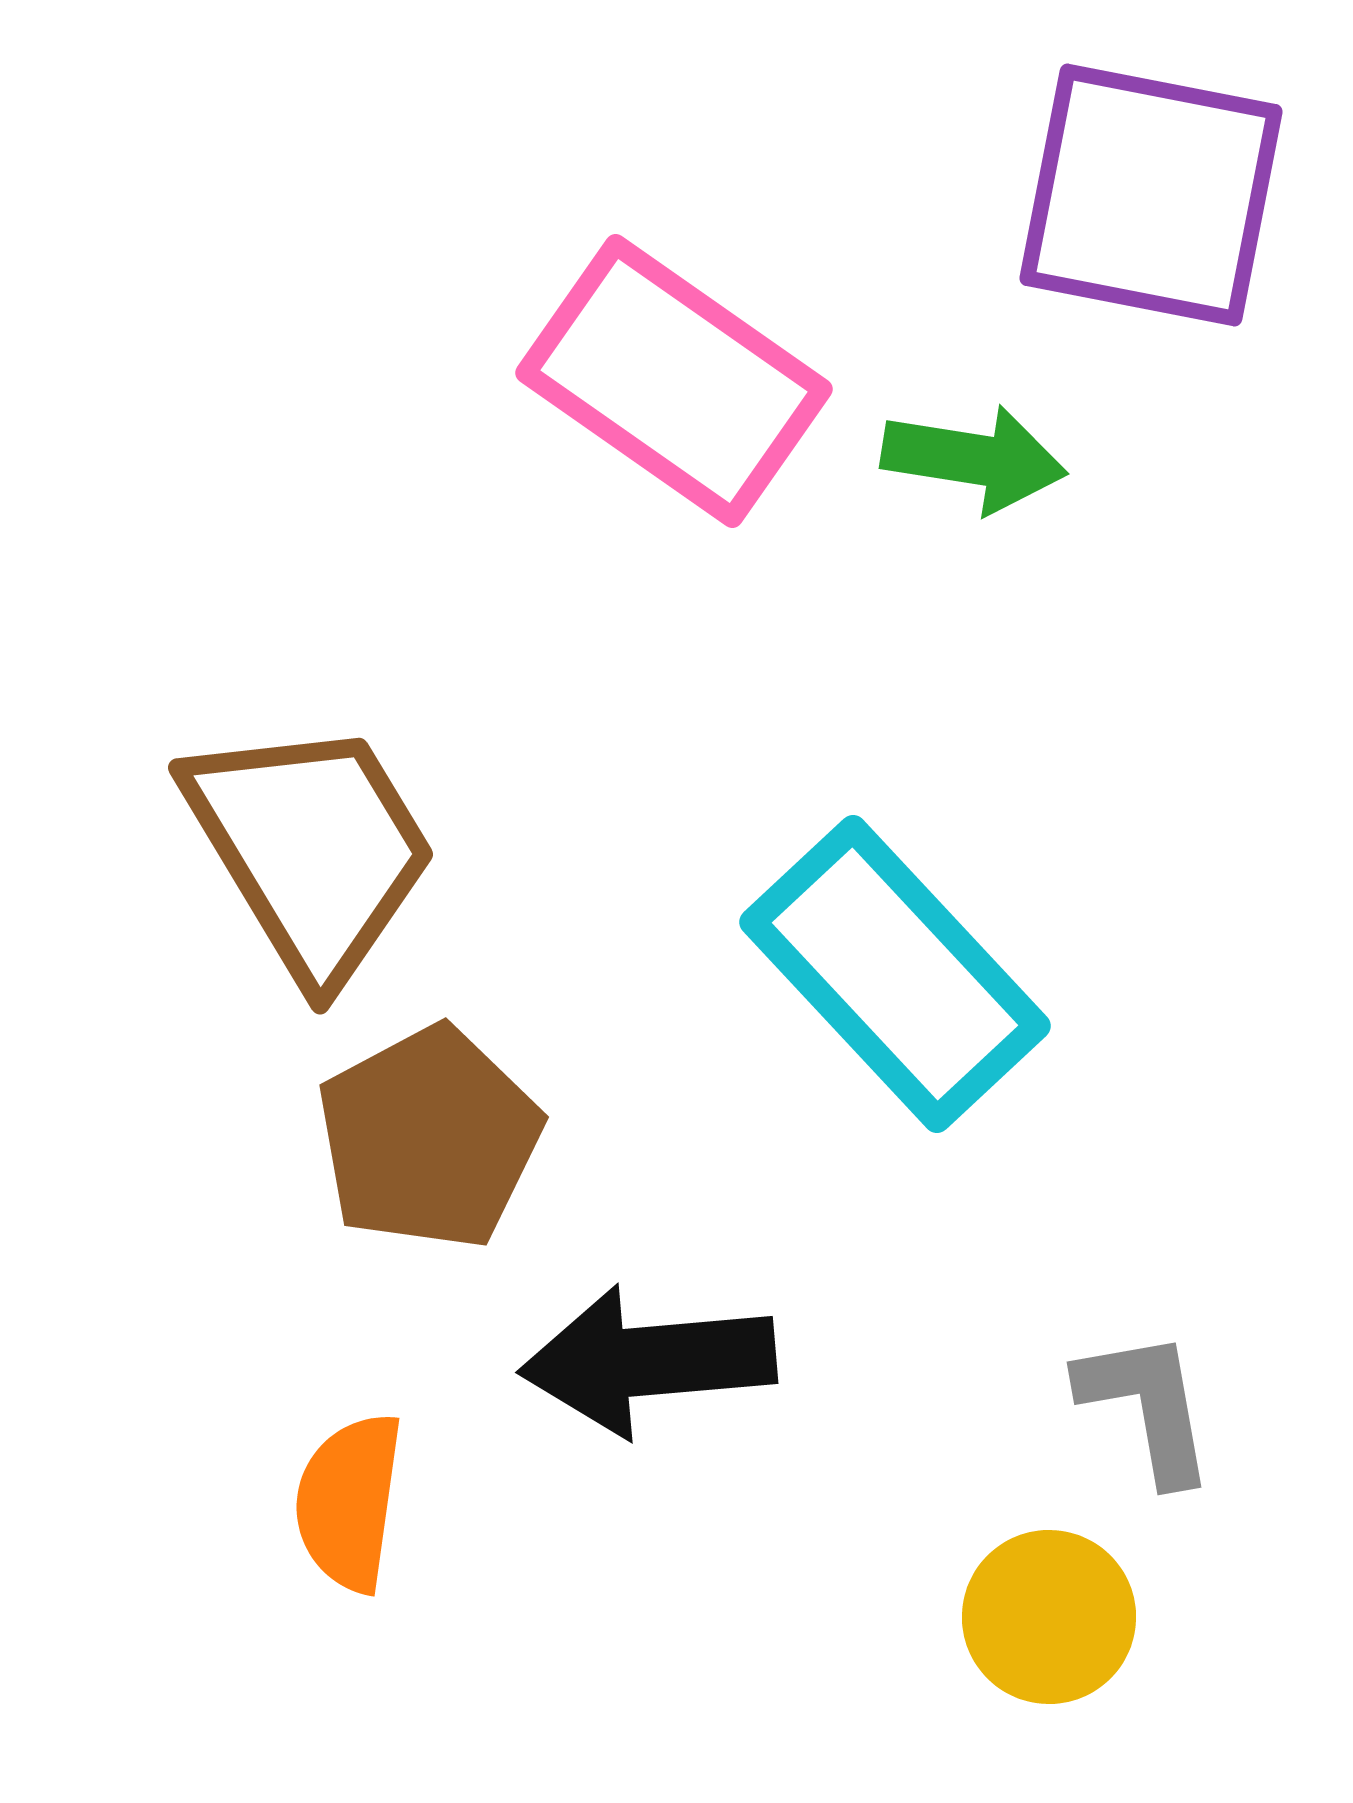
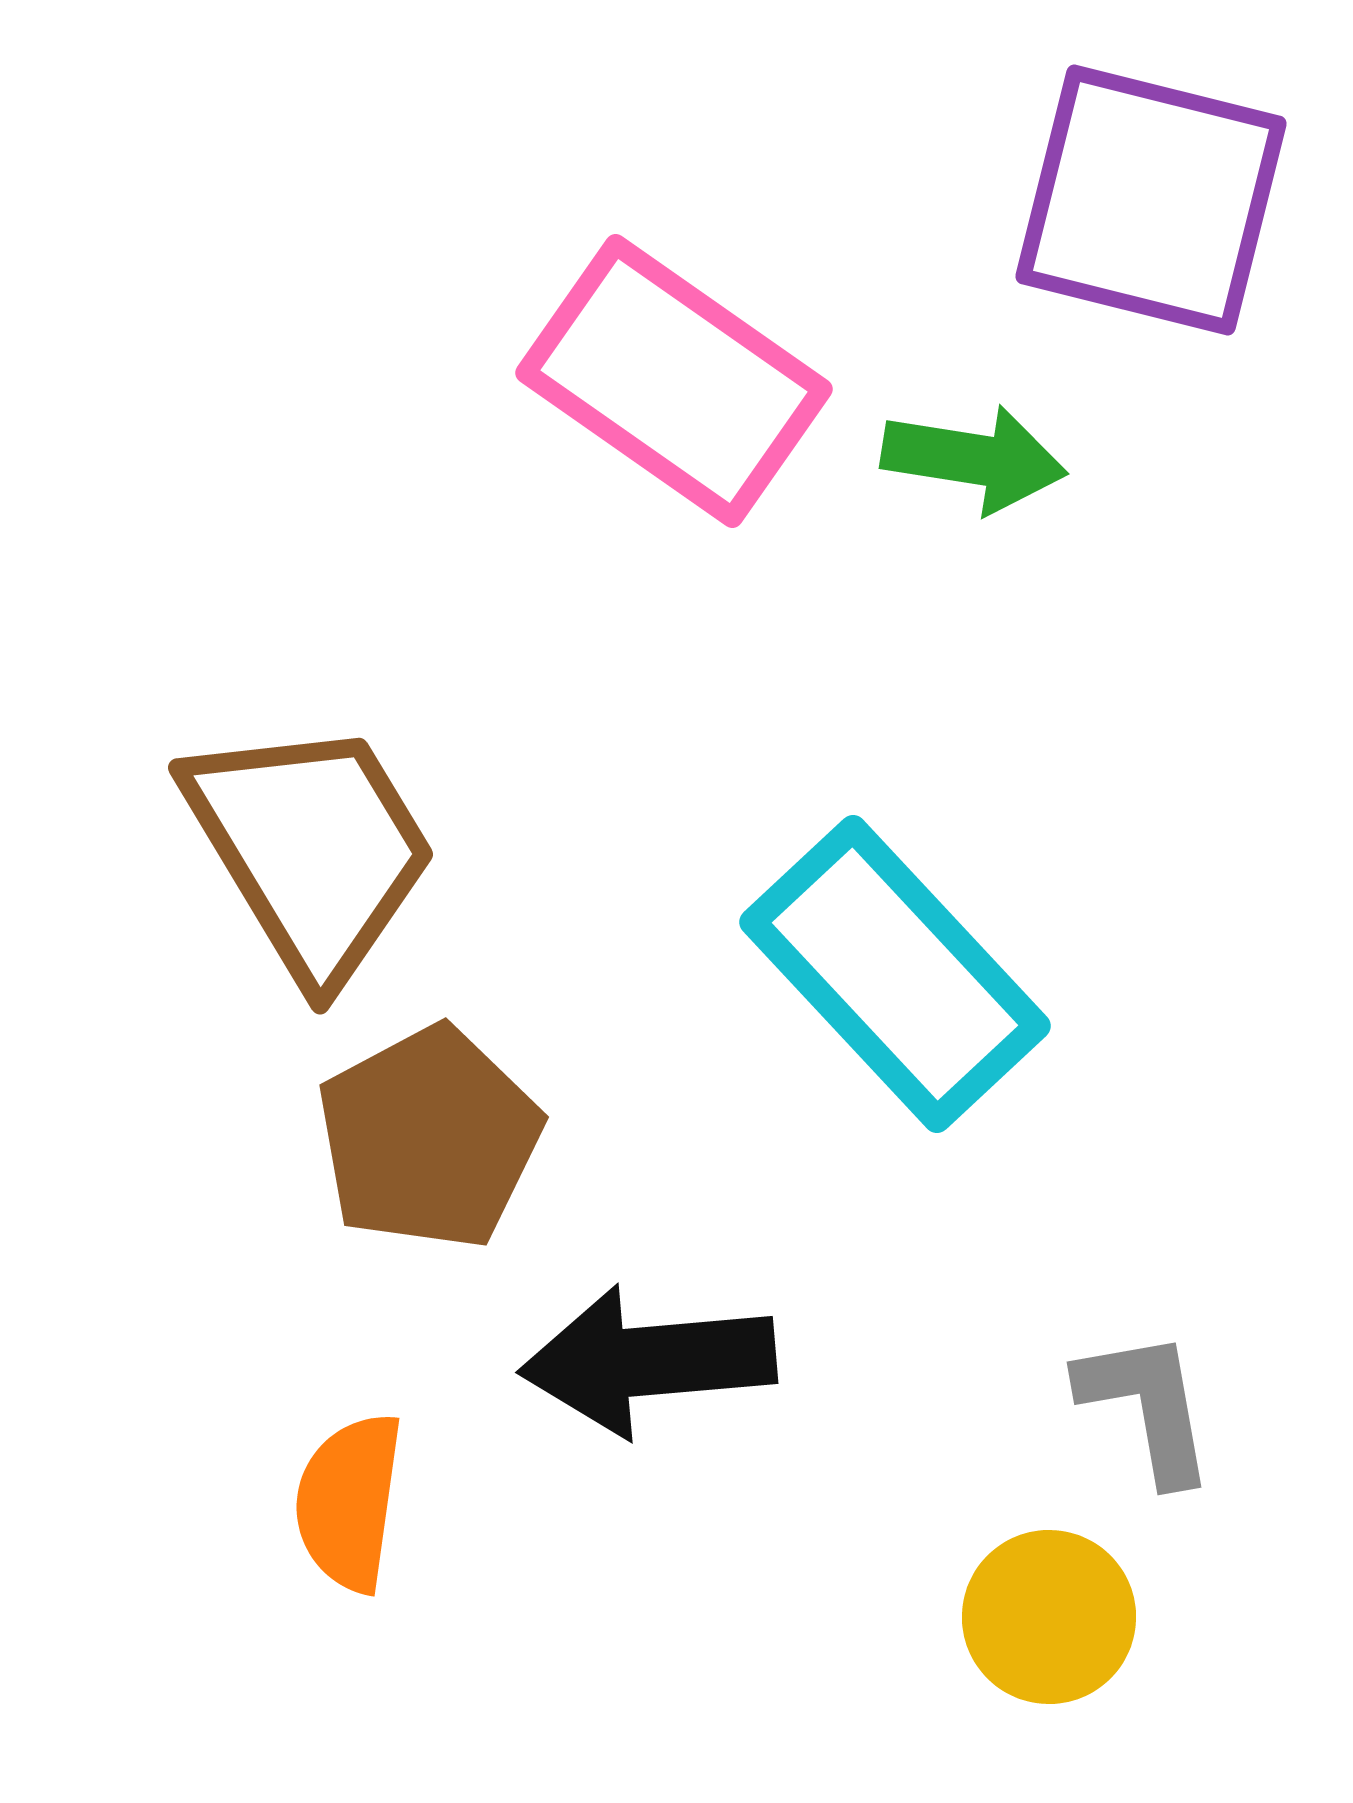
purple square: moved 5 px down; rotated 3 degrees clockwise
